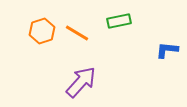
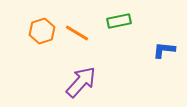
blue L-shape: moved 3 px left
